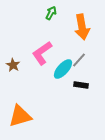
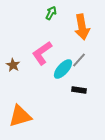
black rectangle: moved 2 px left, 5 px down
